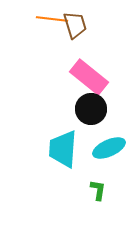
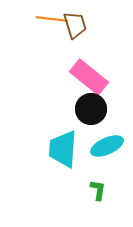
cyan ellipse: moved 2 px left, 2 px up
